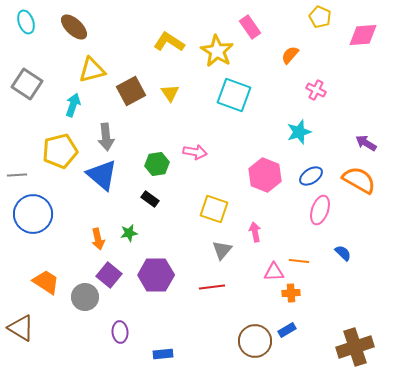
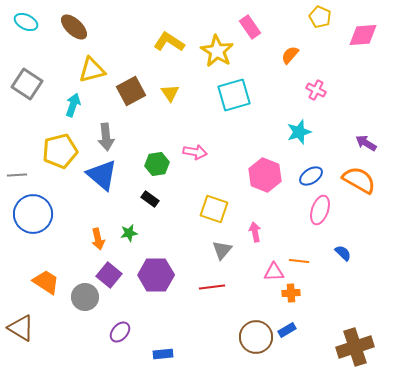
cyan ellipse at (26, 22): rotated 45 degrees counterclockwise
cyan square at (234, 95): rotated 36 degrees counterclockwise
purple ellipse at (120, 332): rotated 45 degrees clockwise
brown circle at (255, 341): moved 1 px right, 4 px up
